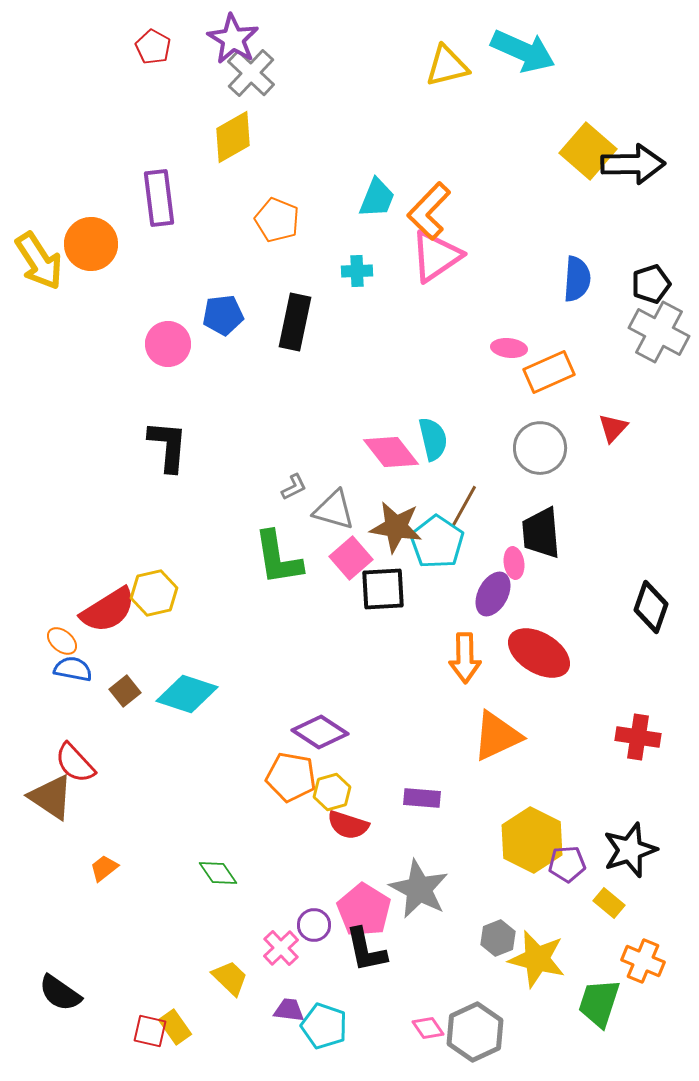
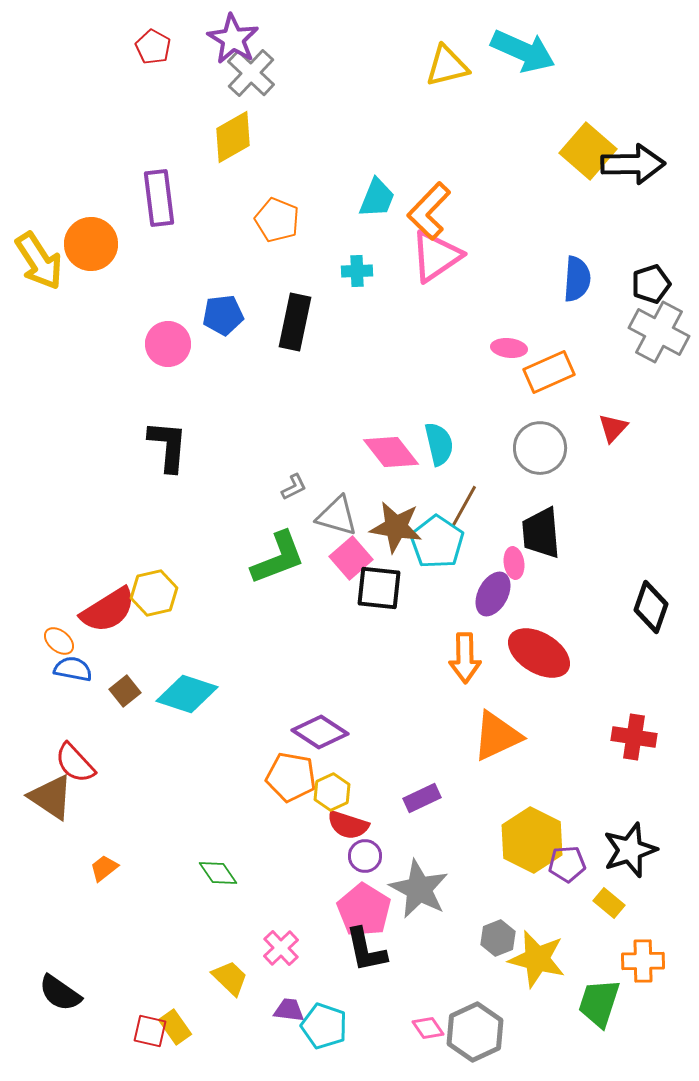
cyan semicircle at (433, 439): moved 6 px right, 5 px down
gray triangle at (334, 510): moved 3 px right, 6 px down
green L-shape at (278, 558): rotated 102 degrees counterclockwise
black square at (383, 589): moved 4 px left, 1 px up; rotated 9 degrees clockwise
orange ellipse at (62, 641): moved 3 px left
red cross at (638, 737): moved 4 px left
yellow hexagon at (332, 792): rotated 9 degrees counterclockwise
purple rectangle at (422, 798): rotated 30 degrees counterclockwise
purple circle at (314, 925): moved 51 px right, 69 px up
orange cross at (643, 961): rotated 24 degrees counterclockwise
